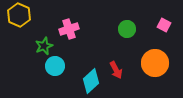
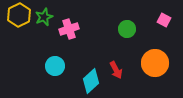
yellow hexagon: rotated 10 degrees clockwise
pink square: moved 5 px up
green star: moved 29 px up
